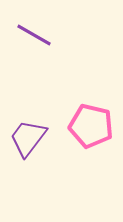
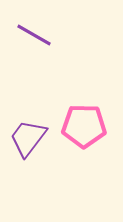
pink pentagon: moved 7 px left; rotated 12 degrees counterclockwise
